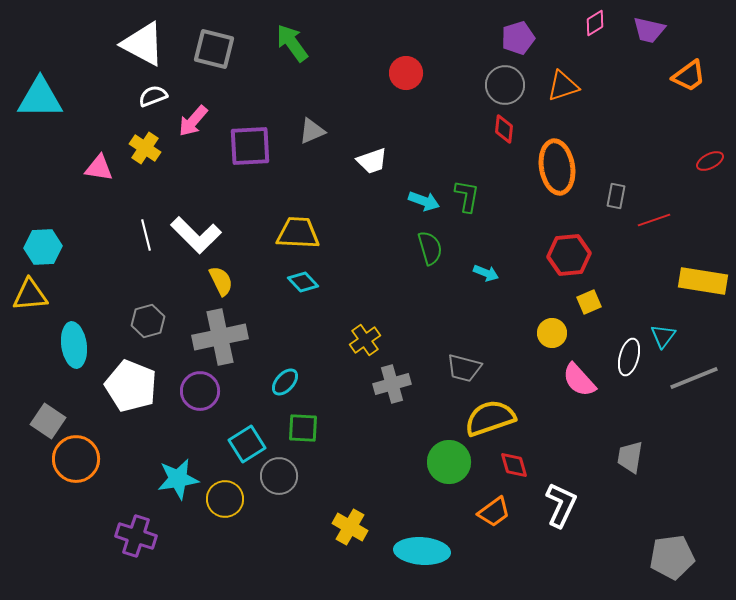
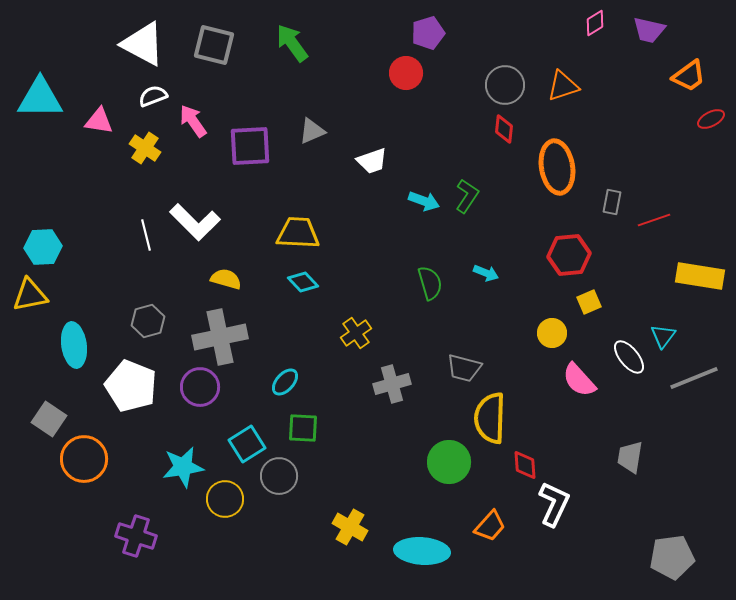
purple pentagon at (518, 38): moved 90 px left, 5 px up
gray square at (214, 49): moved 4 px up
pink arrow at (193, 121): rotated 104 degrees clockwise
red ellipse at (710, 161): moved 1 px right, 42 px up
pink triangle at (99, 168): moved 47 px up
green L-shape at (467, 196): rotated 24 degrees clockwise
gray rectangle at (616, 196): moved 4 px left, 6 px down
white L-shape at (196, 235): moved 1 px left, 13 px up
green semicircle at (430, 248): moved 35 px down
yellow semicircle at (221, 281): moved 5 px right, 2 px up; rotated 48 degrees counterclockwise
yellow rectangle at (703, 281): moved 3 px left, 5 px up
yellow triangle at (30, 295): rotated 6 degrees counterclockwise
yellow cross at (365, 340): moved 9 px left, 7 px up
white ellipse at (629, 357): rotated 54 degrees counterclockwise
purple circle at (200, 391): moved 4 px up
yellow semicircle at (490, 418): rotated 69 degrees counterclockwise
gray square at (48, 421): moved 1 px right, 2 px up
orange circle at (76, 459): moved 8 px right
red diamond at (514, 465): moved 11 px right; rotated 12 degrees clockwise
cyan star at (178, 479): moved 5 px right, 12 px up
white L-shape at (561, 505): moved 7 px left, 1 px up
orange trapezoid at (494, 512): moved 4 px left, 14 px down; rotated 12 degrees counterclockwise
